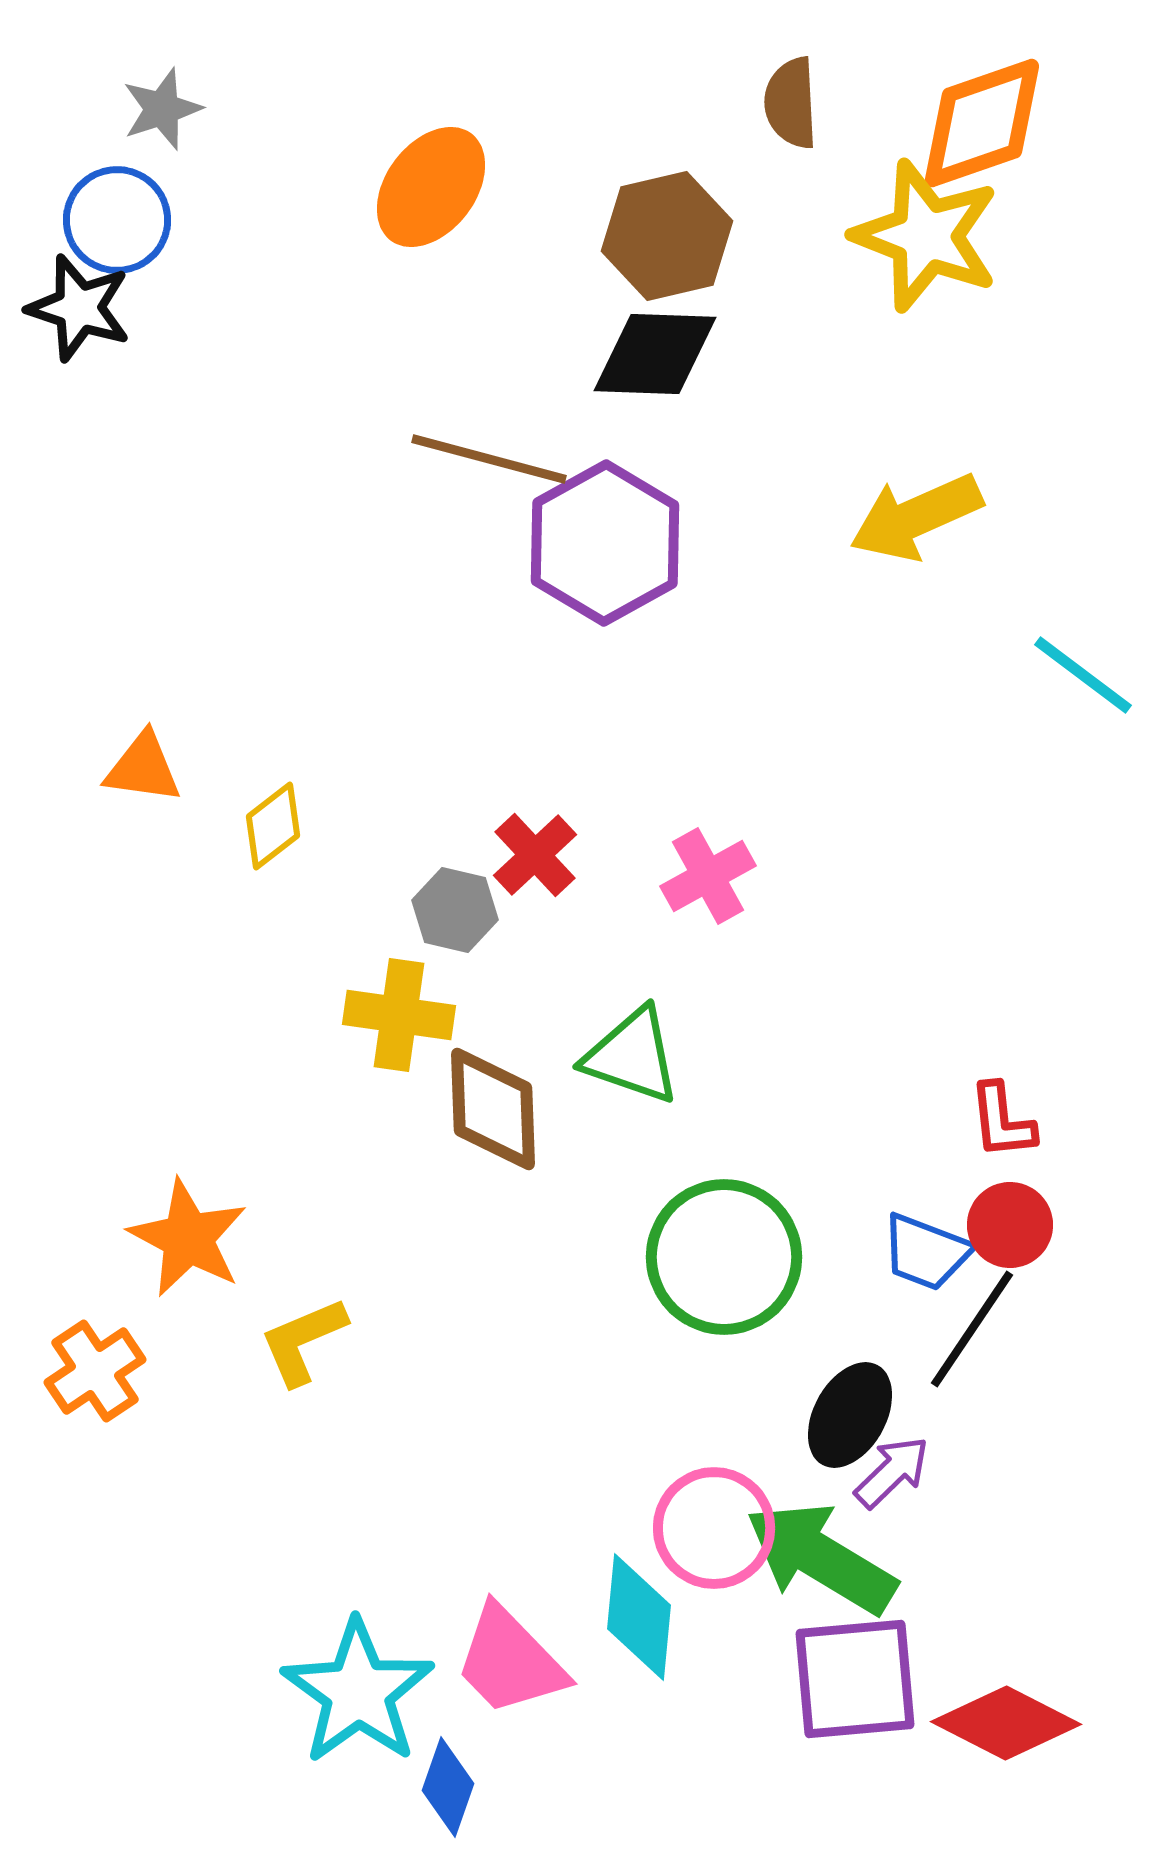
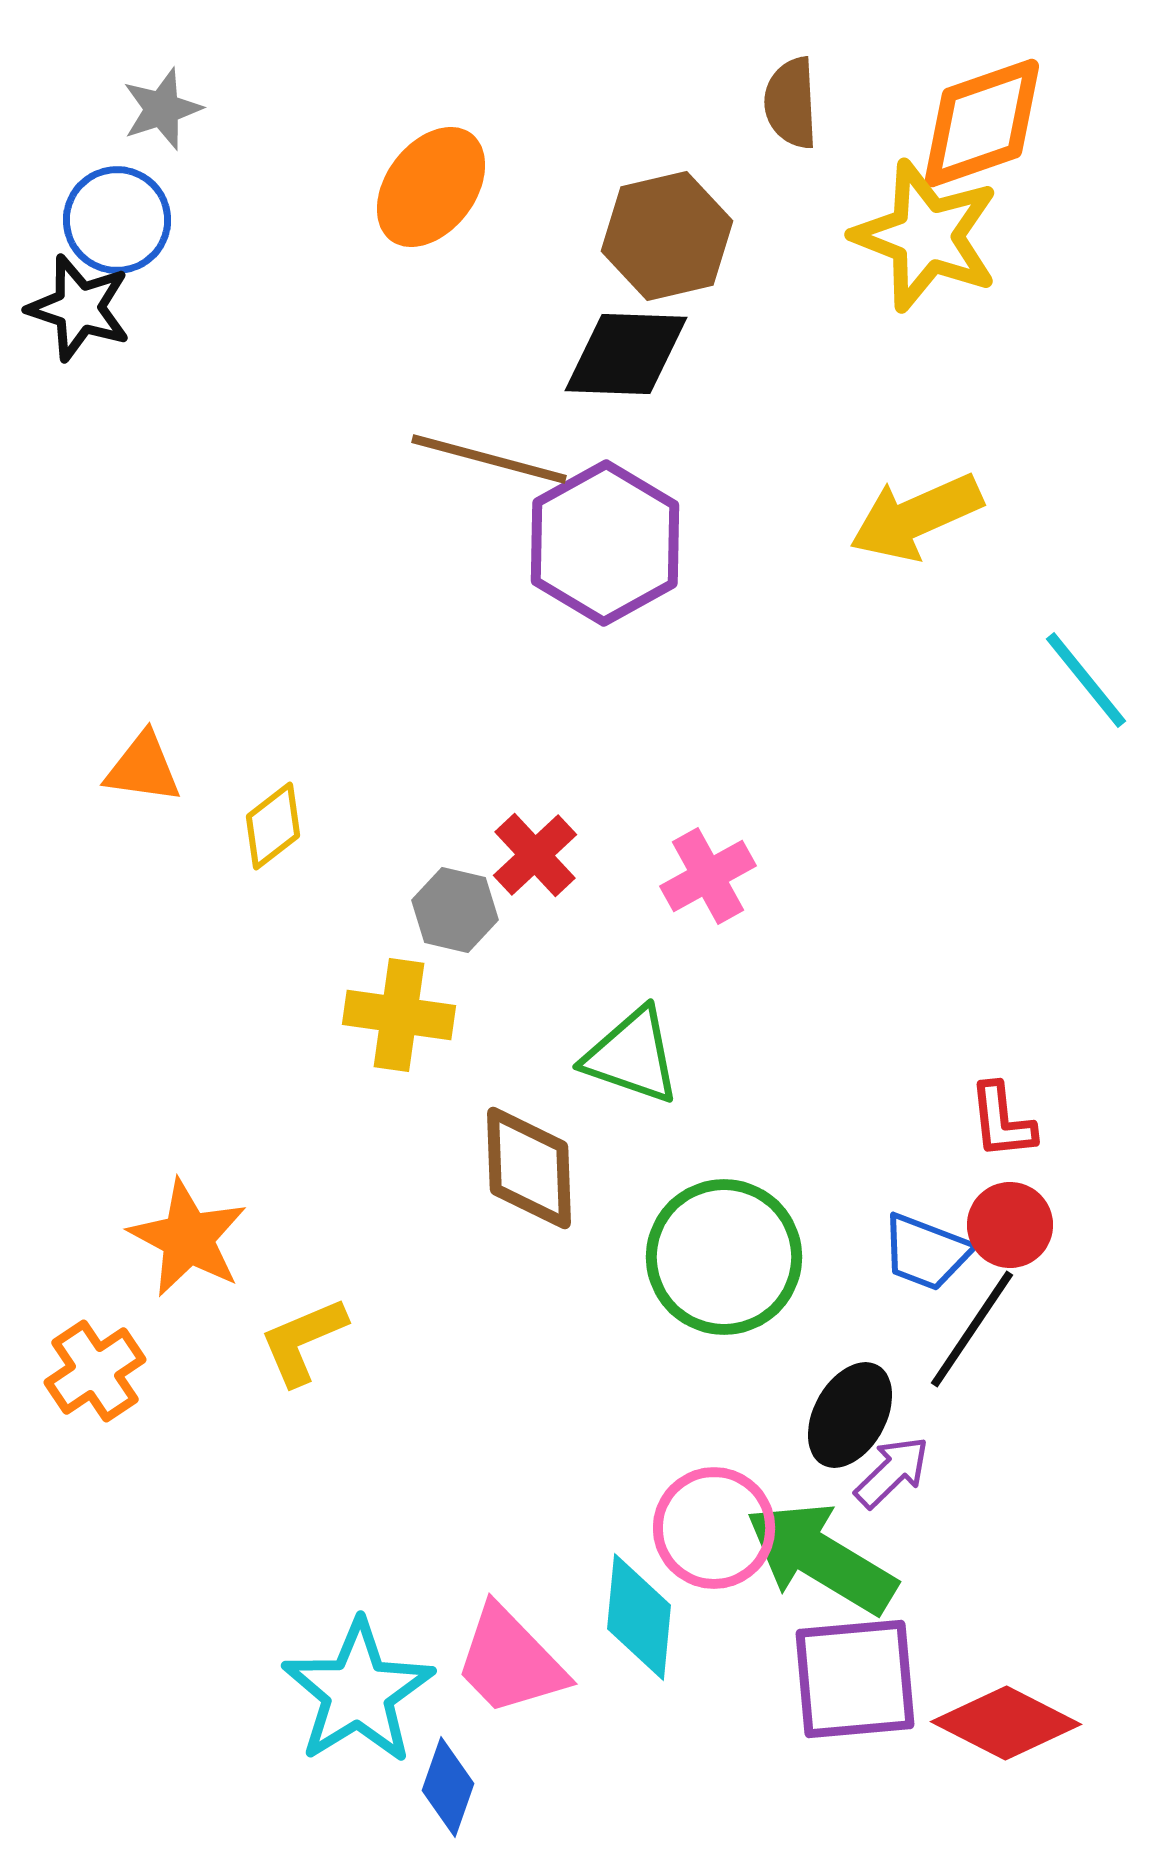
black diamond: moved 29 px left
cyan line: moved 3 px right, 5 px down; rotated 14 degrees clockwise
brown diamond: moved 36 px right, 59 px down
cyan star: rotated 4 degrees clockwise
